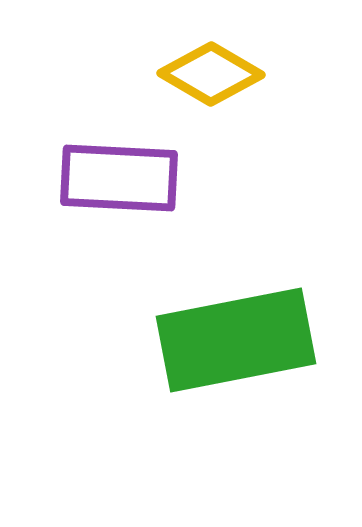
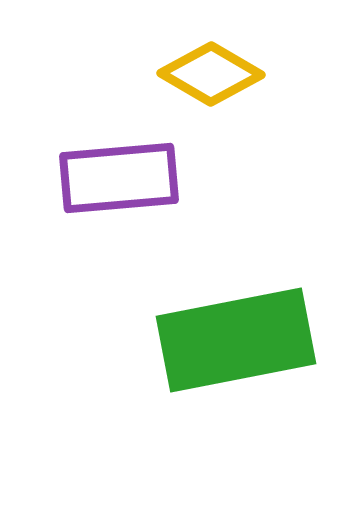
purple rectangle: rotated 8 degrees counterclockwise
